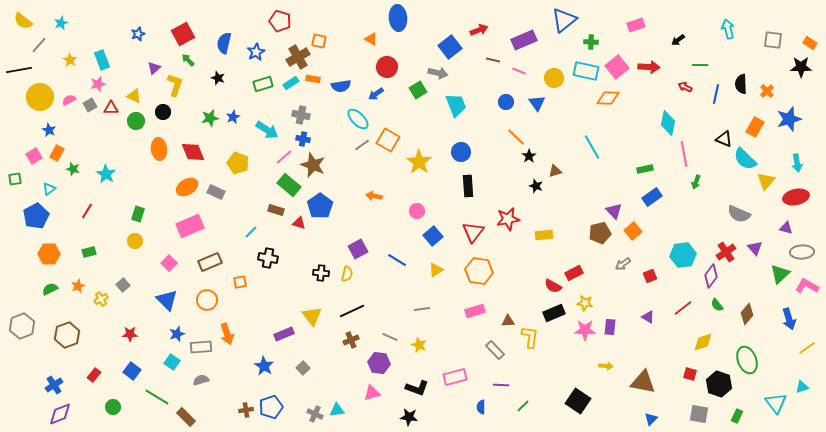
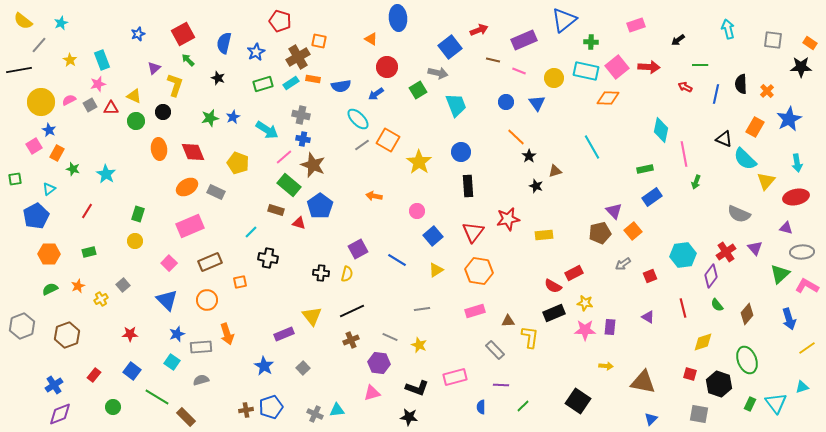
yellow circle at (40, 97): moved 1 px right, 5 px down
blue star at (789, 119): rotated 10 degrees counterclockwise
cyan diamond at (668, 123): moved 7 px left, 7 px down
pink square at (34, 156): moved 10 px up
red line at (683, 308): rotated 66 degrees counterclockwise
green rectangle at (737, 416): moved 13 px right, 12 px up
